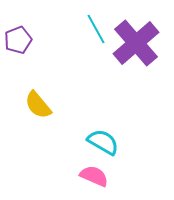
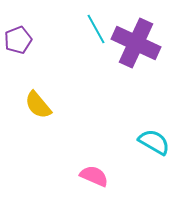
purple cross: rotated 24 degrees counterclockwise
cyan semicircle: moved 51 px right
